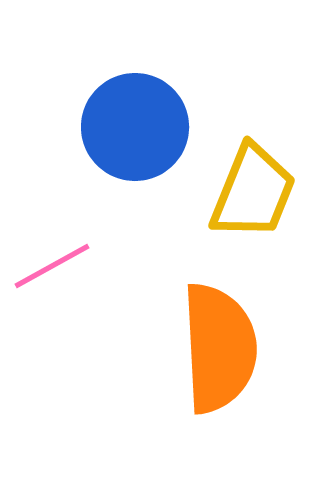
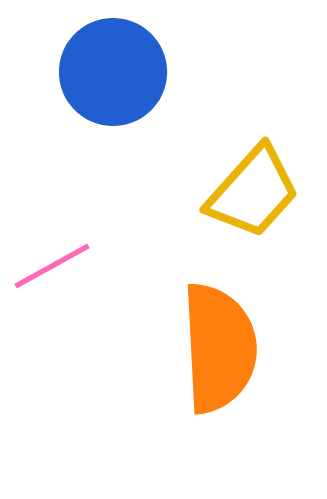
blue circle: moved 22 px left, 55 px up
yellow trapezoid: rotated 20 degrees clockwise
